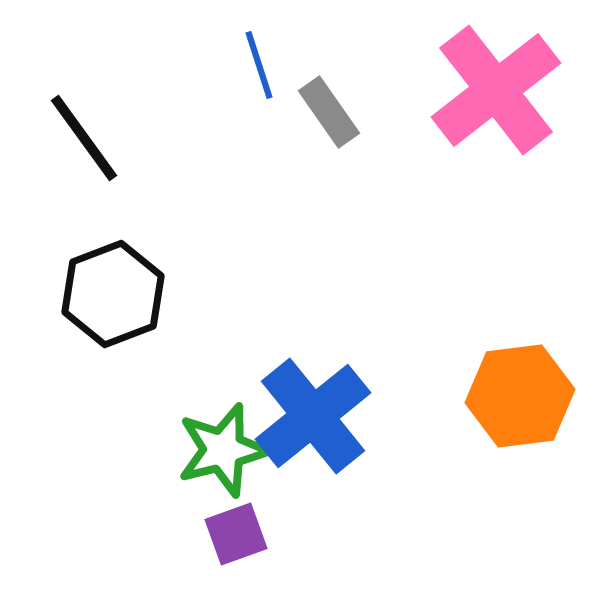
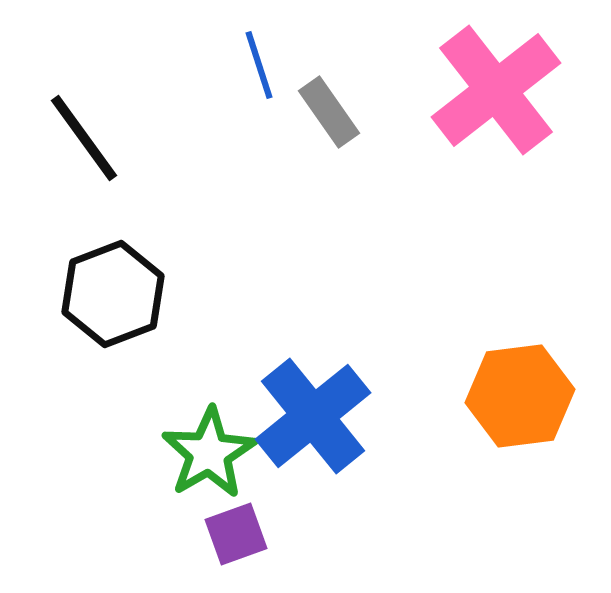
green star: moved 14 px left, 3 px down; rotated 16 degrees counterclockwise
